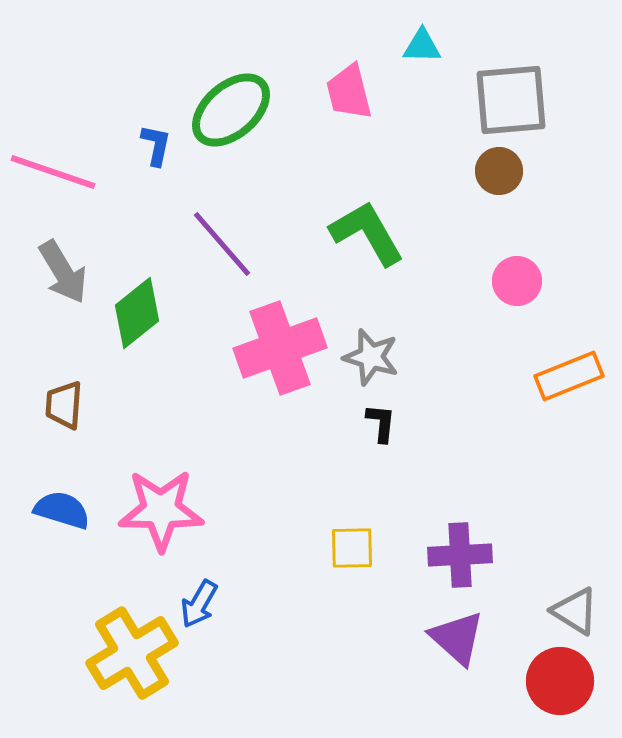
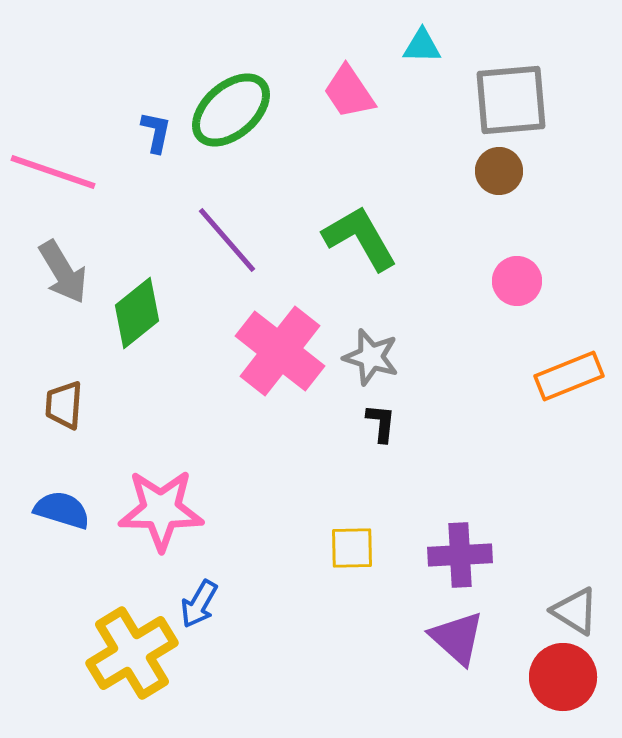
pink trapezoid: rotated 20 degrees counterclockwise
blue L-shape: moved 13 px up
green L-shape: moved 7 px left, 5 px down
purple line: moved 5 px right, 4 px up
pink cross: moved 3 px down; rotated 32 degrees counterclockwise
red circle: moved 3 px right, 4 px up
